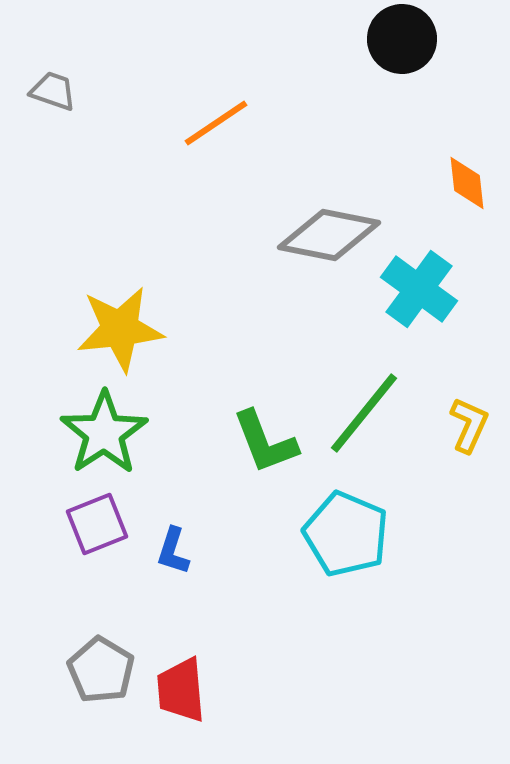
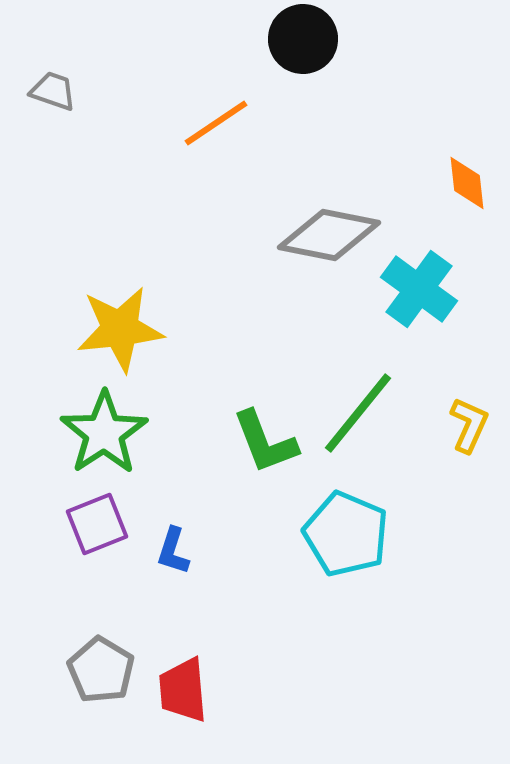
black circle: moved 99 px left
green line: moved 6 px left
red trapezoid: moved 2 px right
